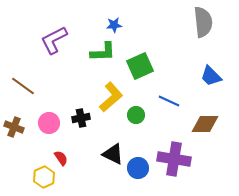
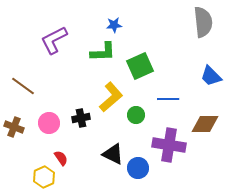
blue line: moved 1 px left, 2 px up; rotated 25 degrees counterclockwise
purple cross: moved 5 px left, 14 px up
